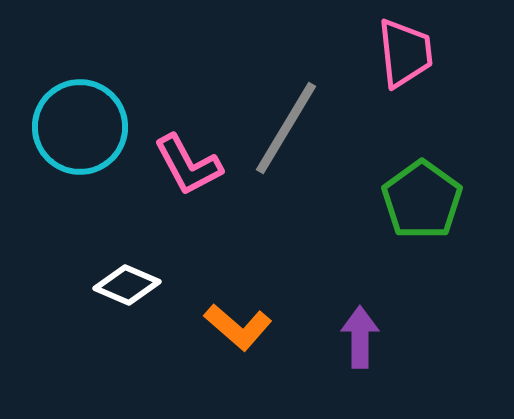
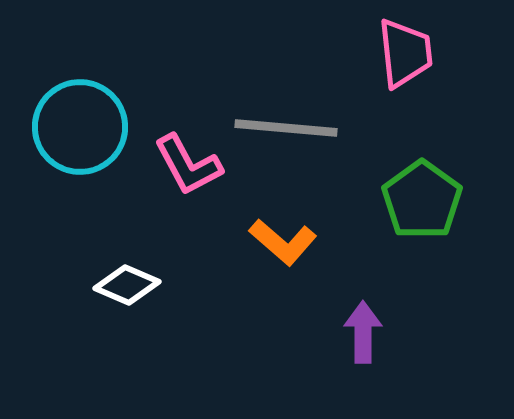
gray line: rotated 64 degrees clockwise
orange L-shape: moved 45 px right, 85 px up
purple arrow: moved 3 px right, 5 px up
